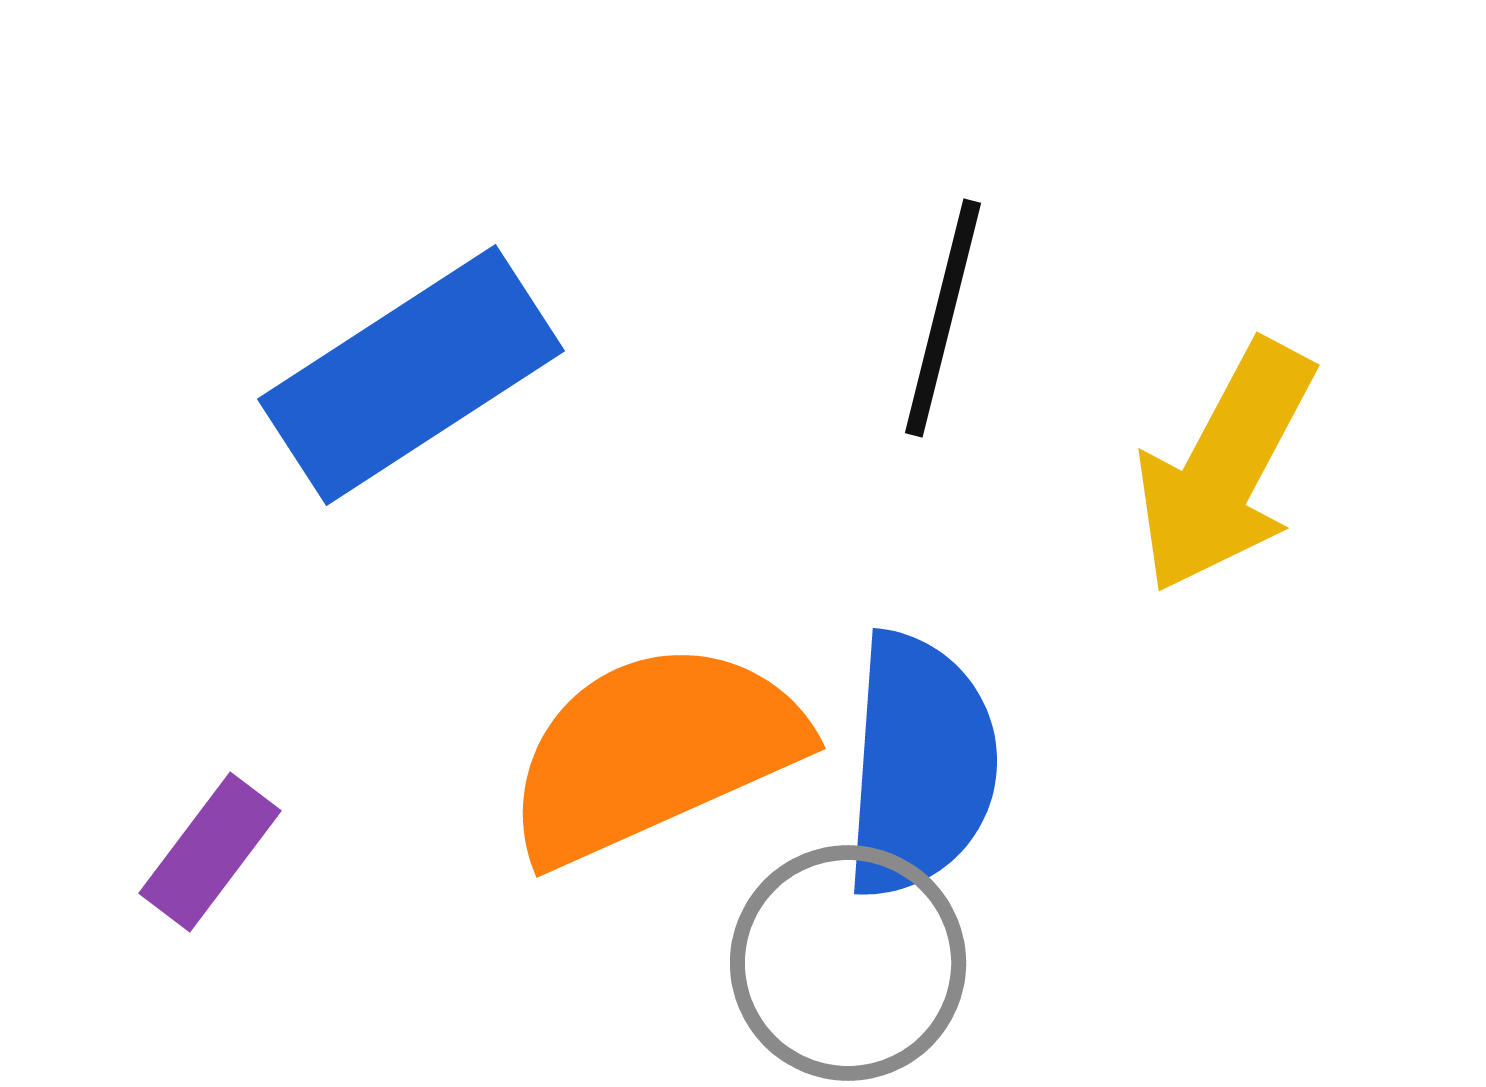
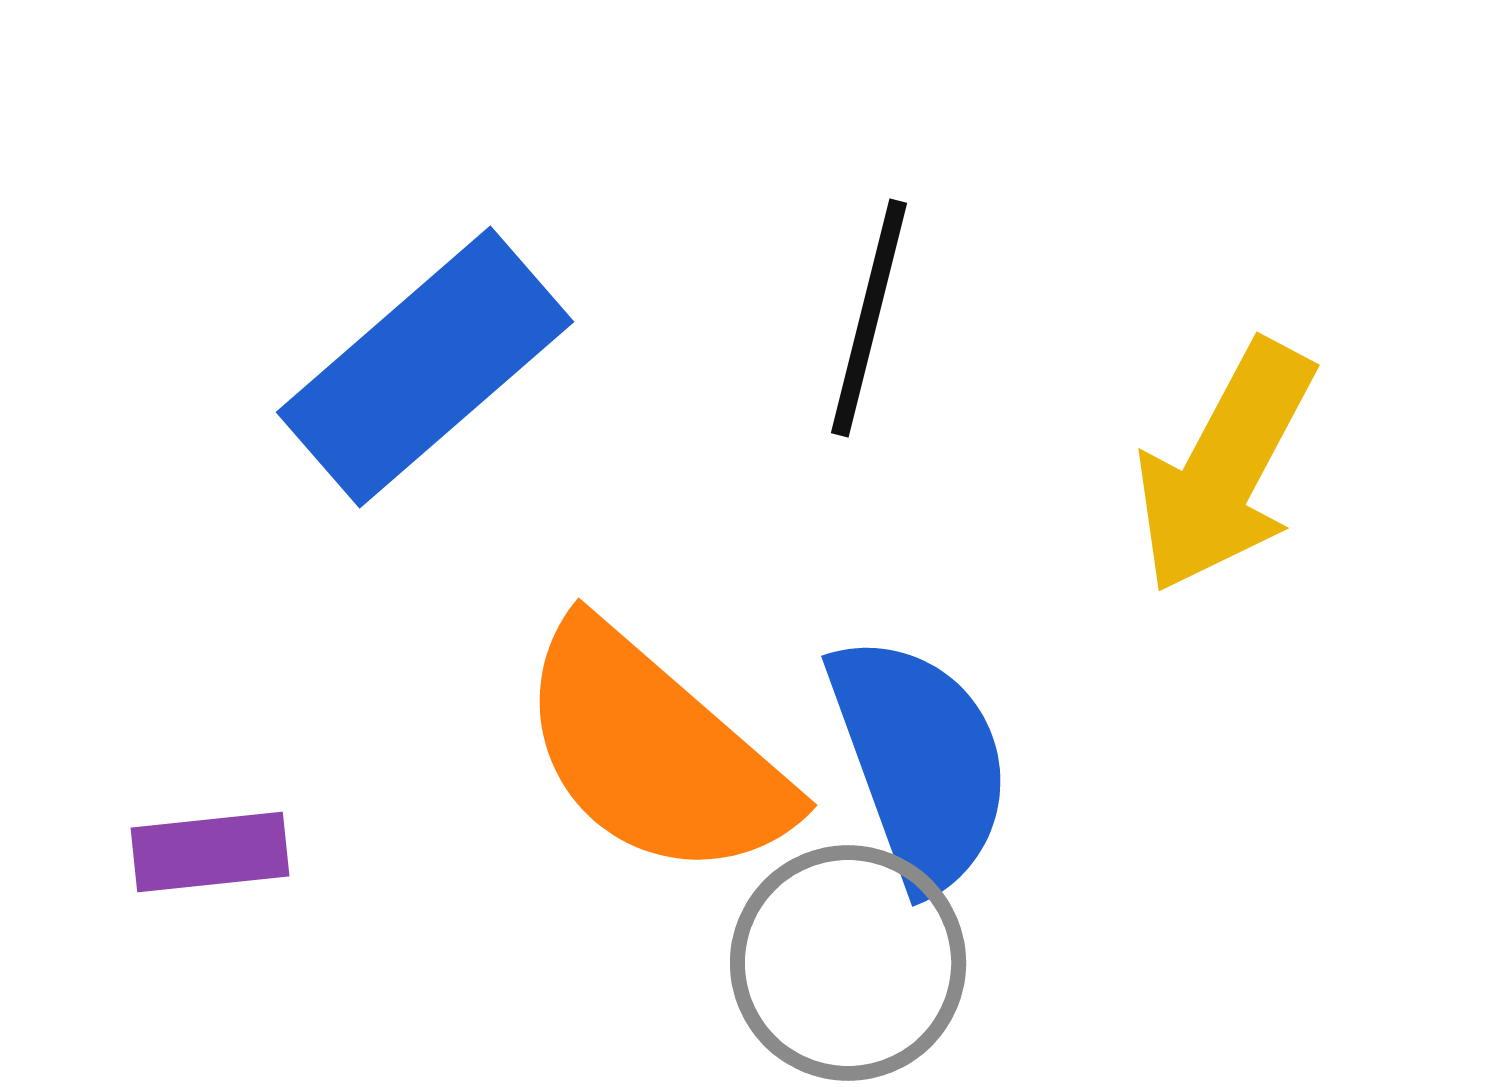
black line: moved 74 px left
blue rectangle: moved 14 px right, 8 px up; rotated 8 degrees counterclockwise
orange semicircle: rotated 115 degrees counterclockwise
blue semicircle: moved 3 px up; rotated 24 degrees counterclockwise
purple rectangle: rotated 47 degrees clockwise
